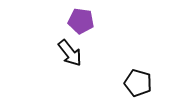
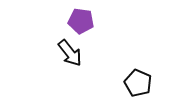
black pentagon: rotated 8 degrees clockwise
